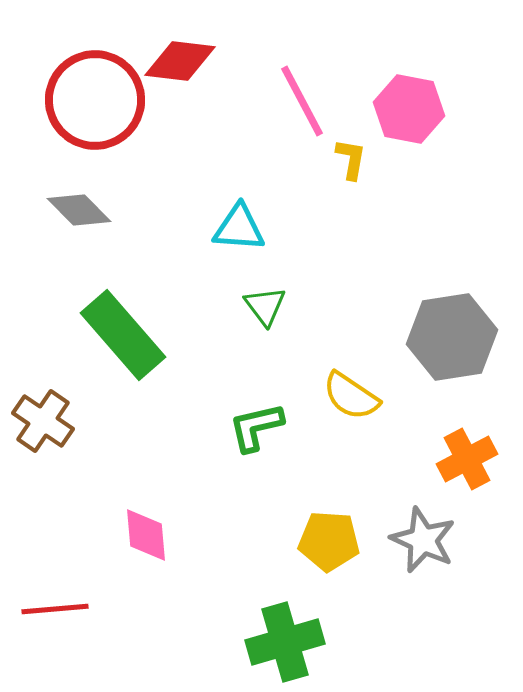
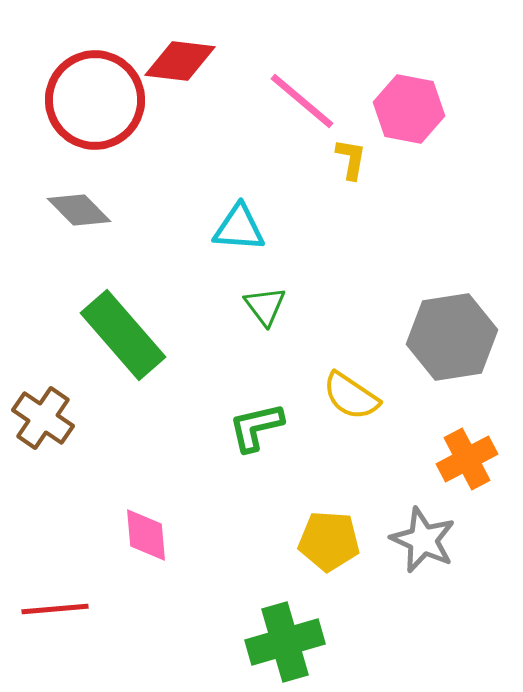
pink line: rotated 22 degrees counterclockwise
brown cross: moved 3 px up
